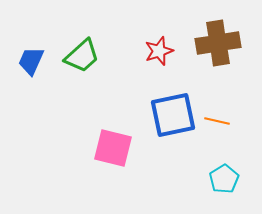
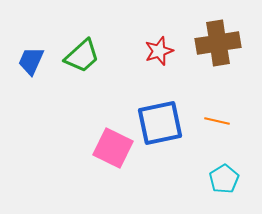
blue square: moved 13 px left, 8 px down
pink square: rotated 12 degrees clockwise
